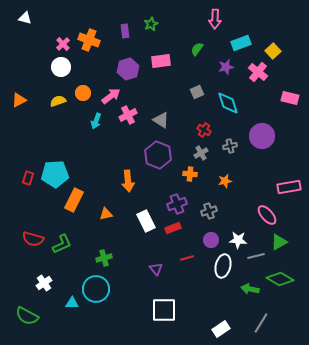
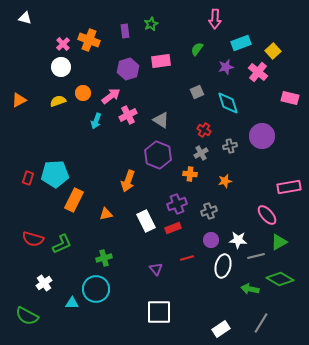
orange arrow at (128, 181): rotated 25 degrees clockwise
white square at (164, 310): moved 5 px left, 2 px down
